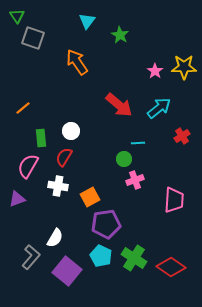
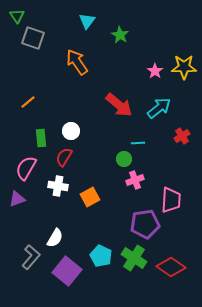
orange line: moved 5 px right, 6 px up
pink semicircle: moved 2 px left, 2 px down
pink trapezoid: moved 3 px left
purple pentagon: moved 39 px right
